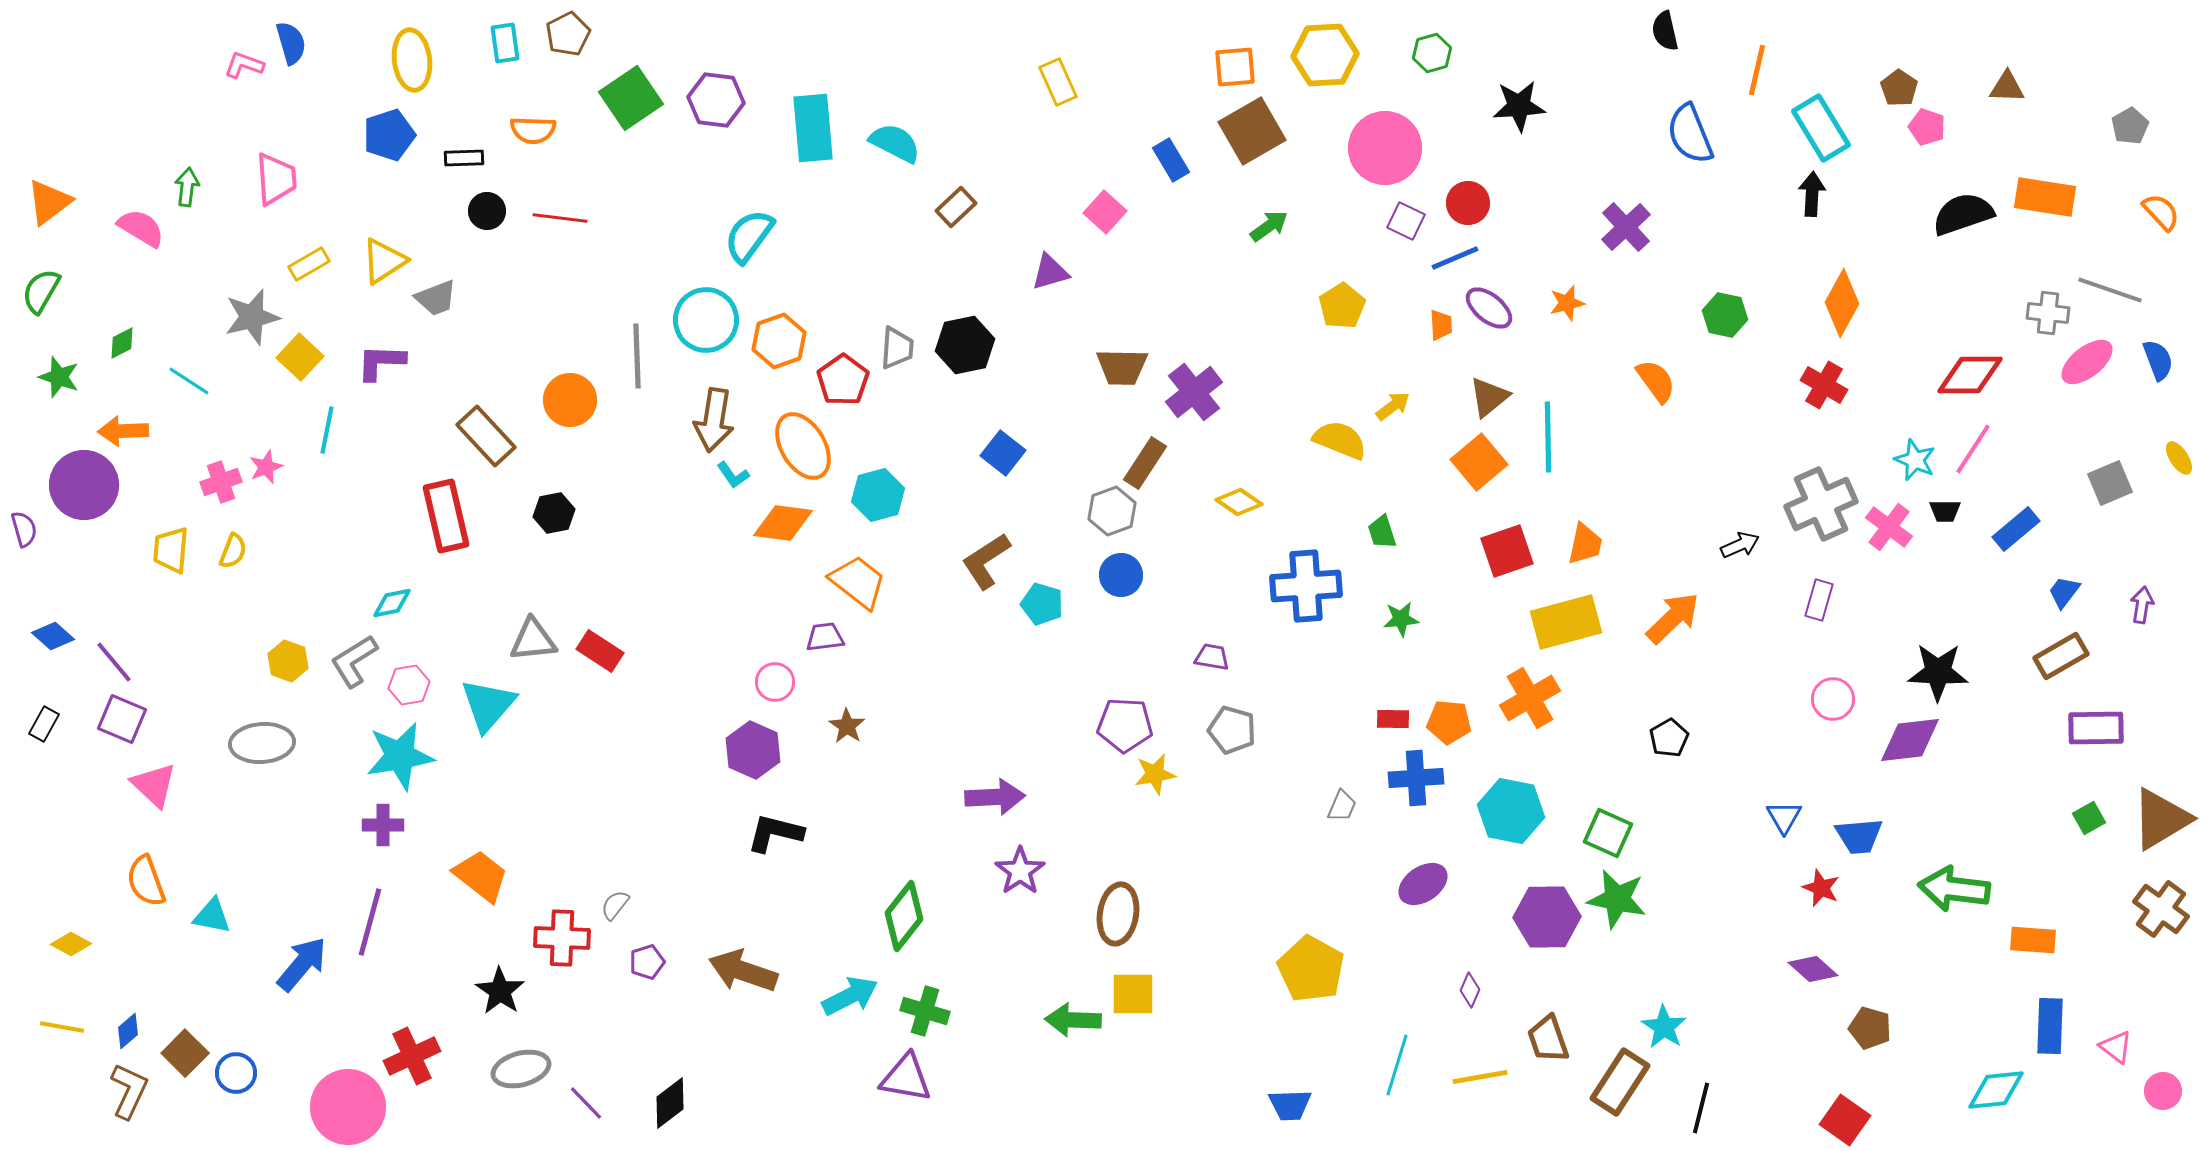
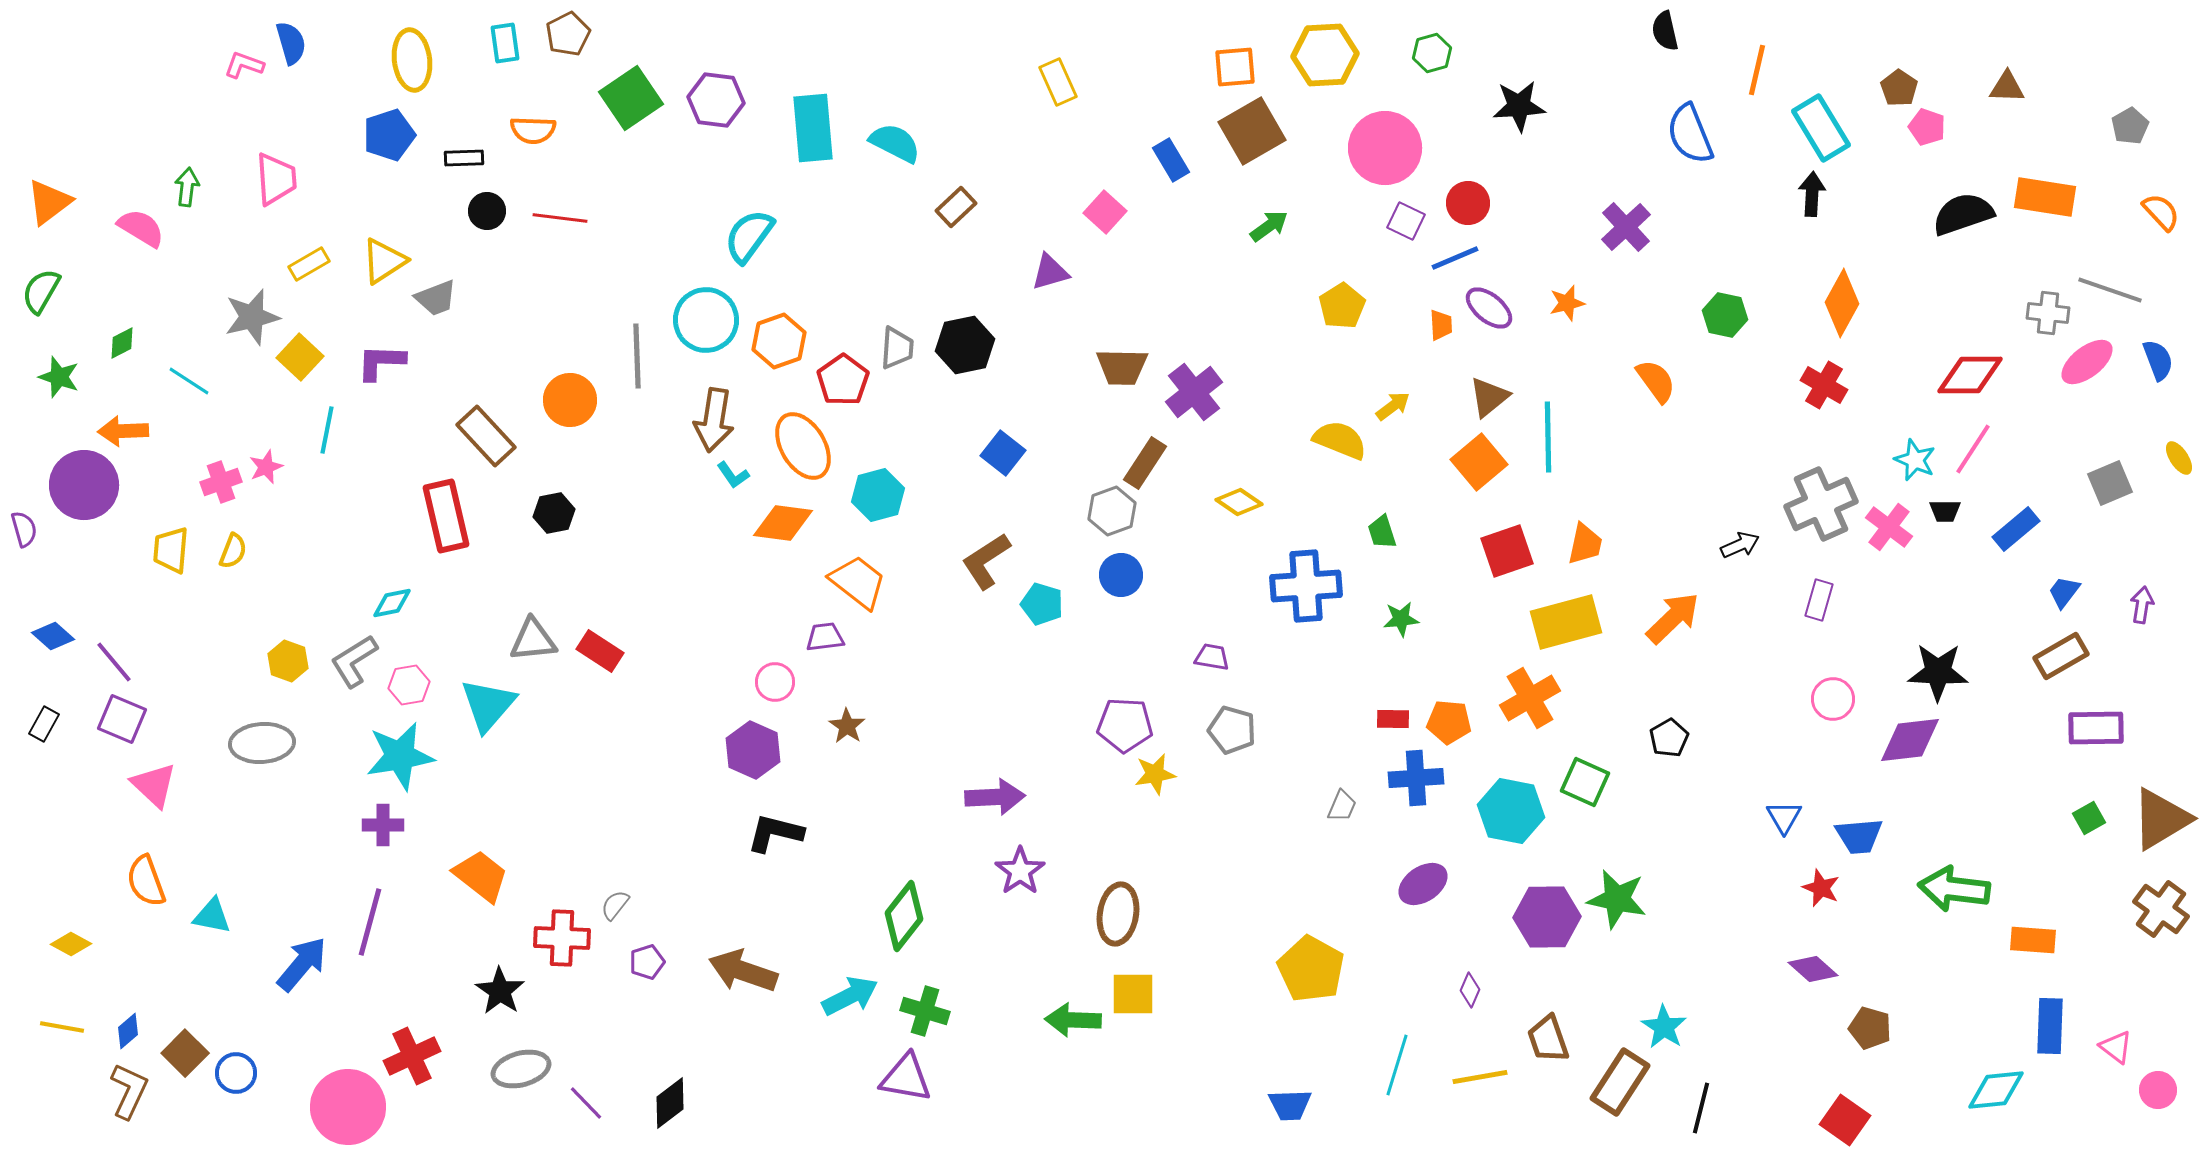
green square at (1608, 833): moved 23 px left, 51 px up
pink circle at (2163, 1091): moved 5 px left, 1 px up
